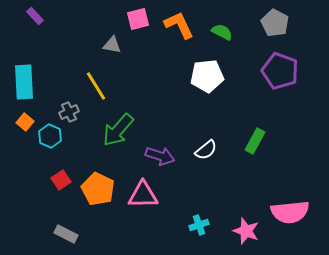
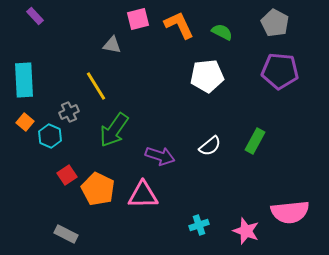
purple pentagon: rotated 15 degrees counterclockwise
cyan rectangle: moved 2 px up
green arrow: moved 4 px left; rotated 6 degrees counterclockwise
white semicircle: moved 4 px right, 4 px up
red square: moved 6 px right, 5 px up
